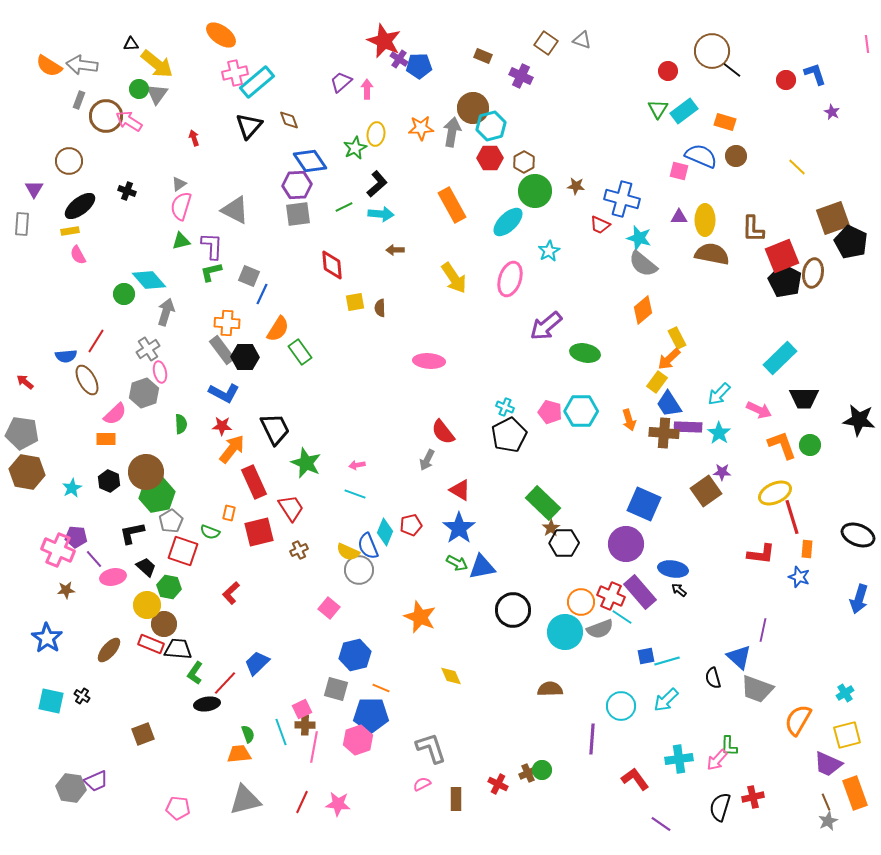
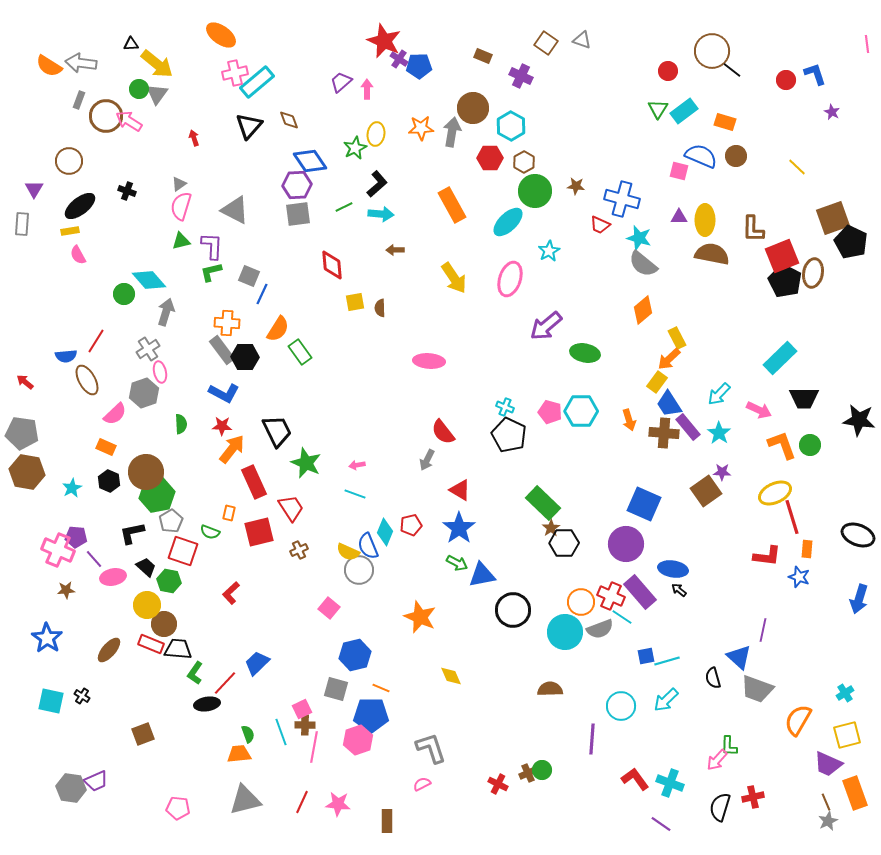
gray arrow at (82, 65): moved 1 px left, 2 px up
cyan hexagon at (491, 126): moved 20 px right; rotated 16 degrees counterclockwise
purple rectangle at (688, 427): rotated 48 degrees clockwise
black trapezoid at (275, 429): moved 2 px right, 2 px down
black pentagon at (509, 435): rotated 20 degrees counterclockwise
orange rectangle at (106, 439): moved 8 px down; rotated 24 degrees clockwise
red L-shape at (761, 554): moved 6 px right, 2 px down
blue triangle at (482, 567): moved 8 px down
green hexagon at (169, 587): moved 6 px up
cyan cross at (679, 759): moved 9 px left, 24 px down; rotated 28 degrees clockwise
brown rectangle at (456, 799): moved 69 px left, 22 px down
